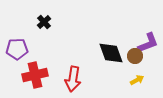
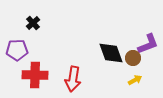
black cross: moved 11 px left, 1 px down
purple L-shape: moved 1 px down
purple pentagon: moved 1 px down
brown circle: moved 2 px left, 2 px down
red cross: rotated 15 degrees clockwise
yellow arrow: moved 2 px left
